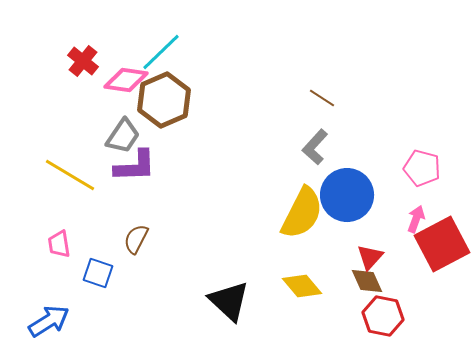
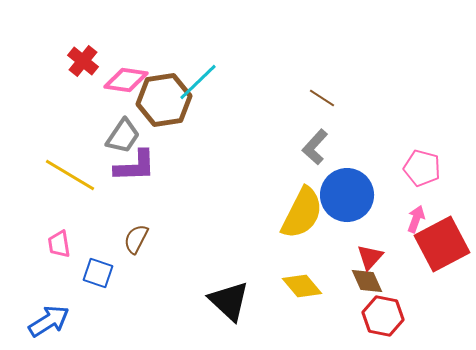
cyan line: moved 37 px right, 30 px down
brown hexagon: rotated 14 degrees clockwise
